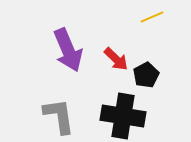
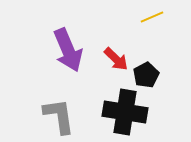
black cross: moved 2 px right, 4 px up
